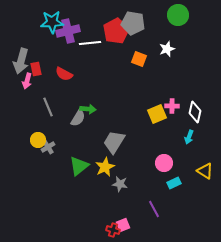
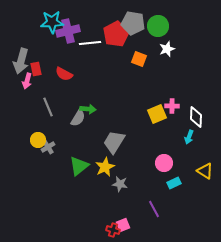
green circle: moved 20 px left, 11 px down
red pentagon: moved 3 px down
white diamond: moved 1 px right, 5 px down; rotated 10 degrees counterclockwise
